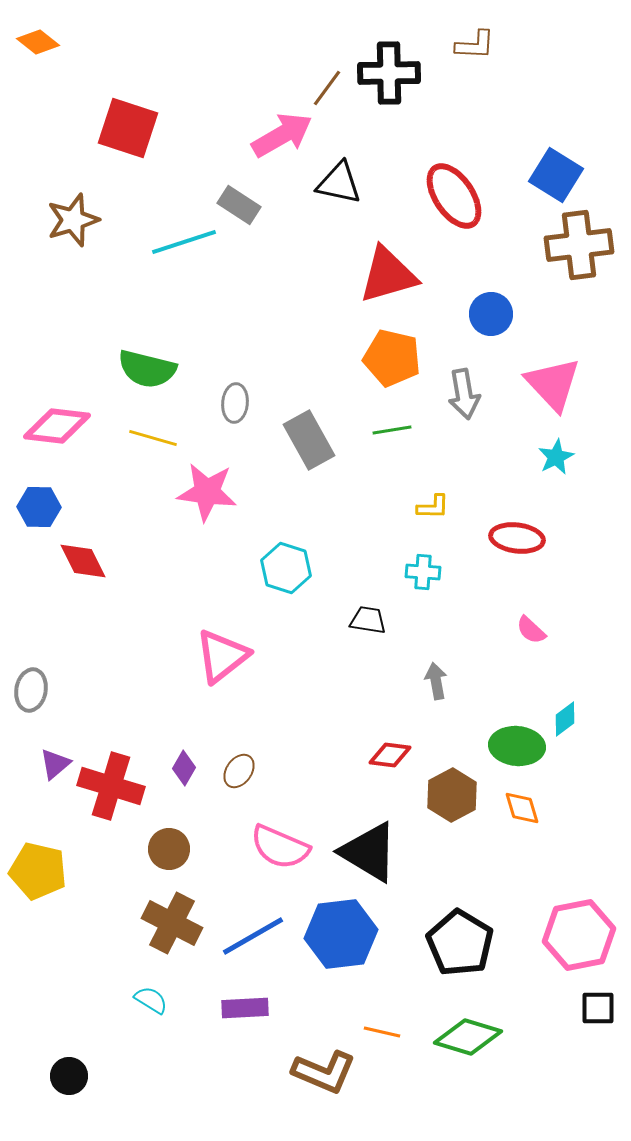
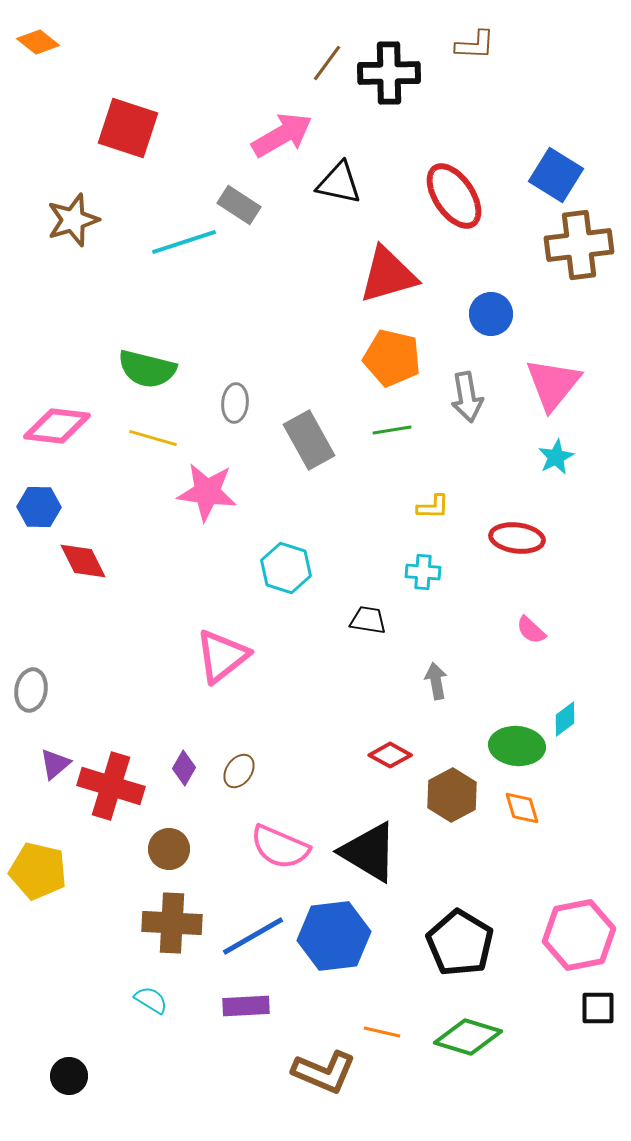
brown line at (327, 88): moved 25 px up
pink triangle at (553, 384): rotated 22 degrees clockwise
gray arrow at (464, 394): moved 3 px right, 3 px down
red diamond at (390, 755): rotated 21 degrees clockwise
brown cross at (172, 923): rotated 24 degrees counterclockwise
blue hexagon at (341, 934): moved 7 px left, 2 px down
purple rectangle at (245, 1008): moved 1 px right, 2 px up
